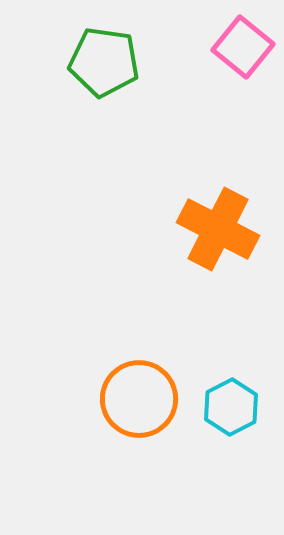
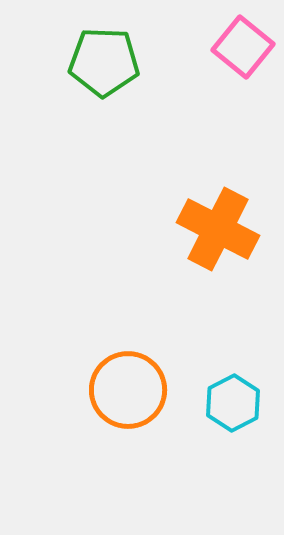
green pentagon: rotated 6 degrees counterclockwise
orange circle: moved 11 px left, 9 px up
cyan hexagon: moved 2 px right, 4 px up
